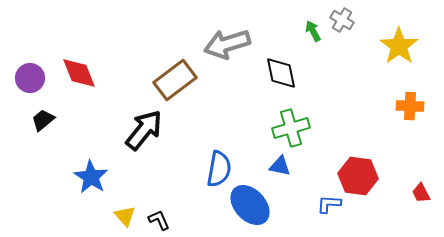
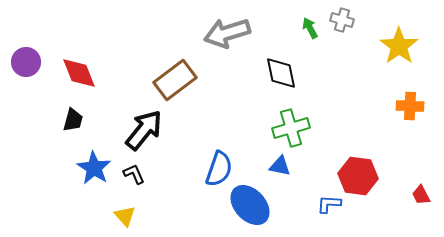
gray cross: rotated 15 degrees counterclockwise
green arrow: moved 3 px left, 3 px up
gray arrow: moved 11 px up
purple circle: moved 4 px left, 16 px up
black trapezoid: moved 30 px right; rotated 145 degrees clockwise
blue semicircle: rotated 9 degrees clockwise
blue star: moved 3 px right, 9 px up
red trapezoid: moved 2 px down
black L-shape: moved 25 px left, 46 px up
